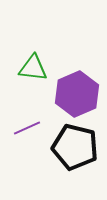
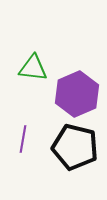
purple line: moved 4 px left, 11 px down; rotated 56 degrees counterclockwise
